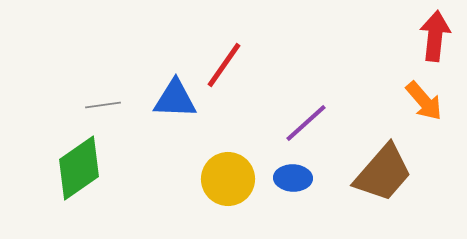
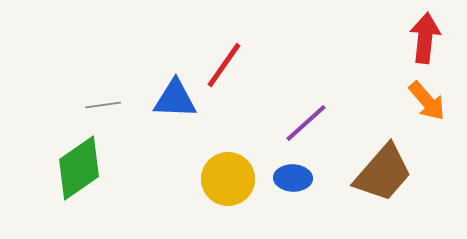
red arrow: moved 10 px left, 2 px down
orange arrow: moved 3 px right
